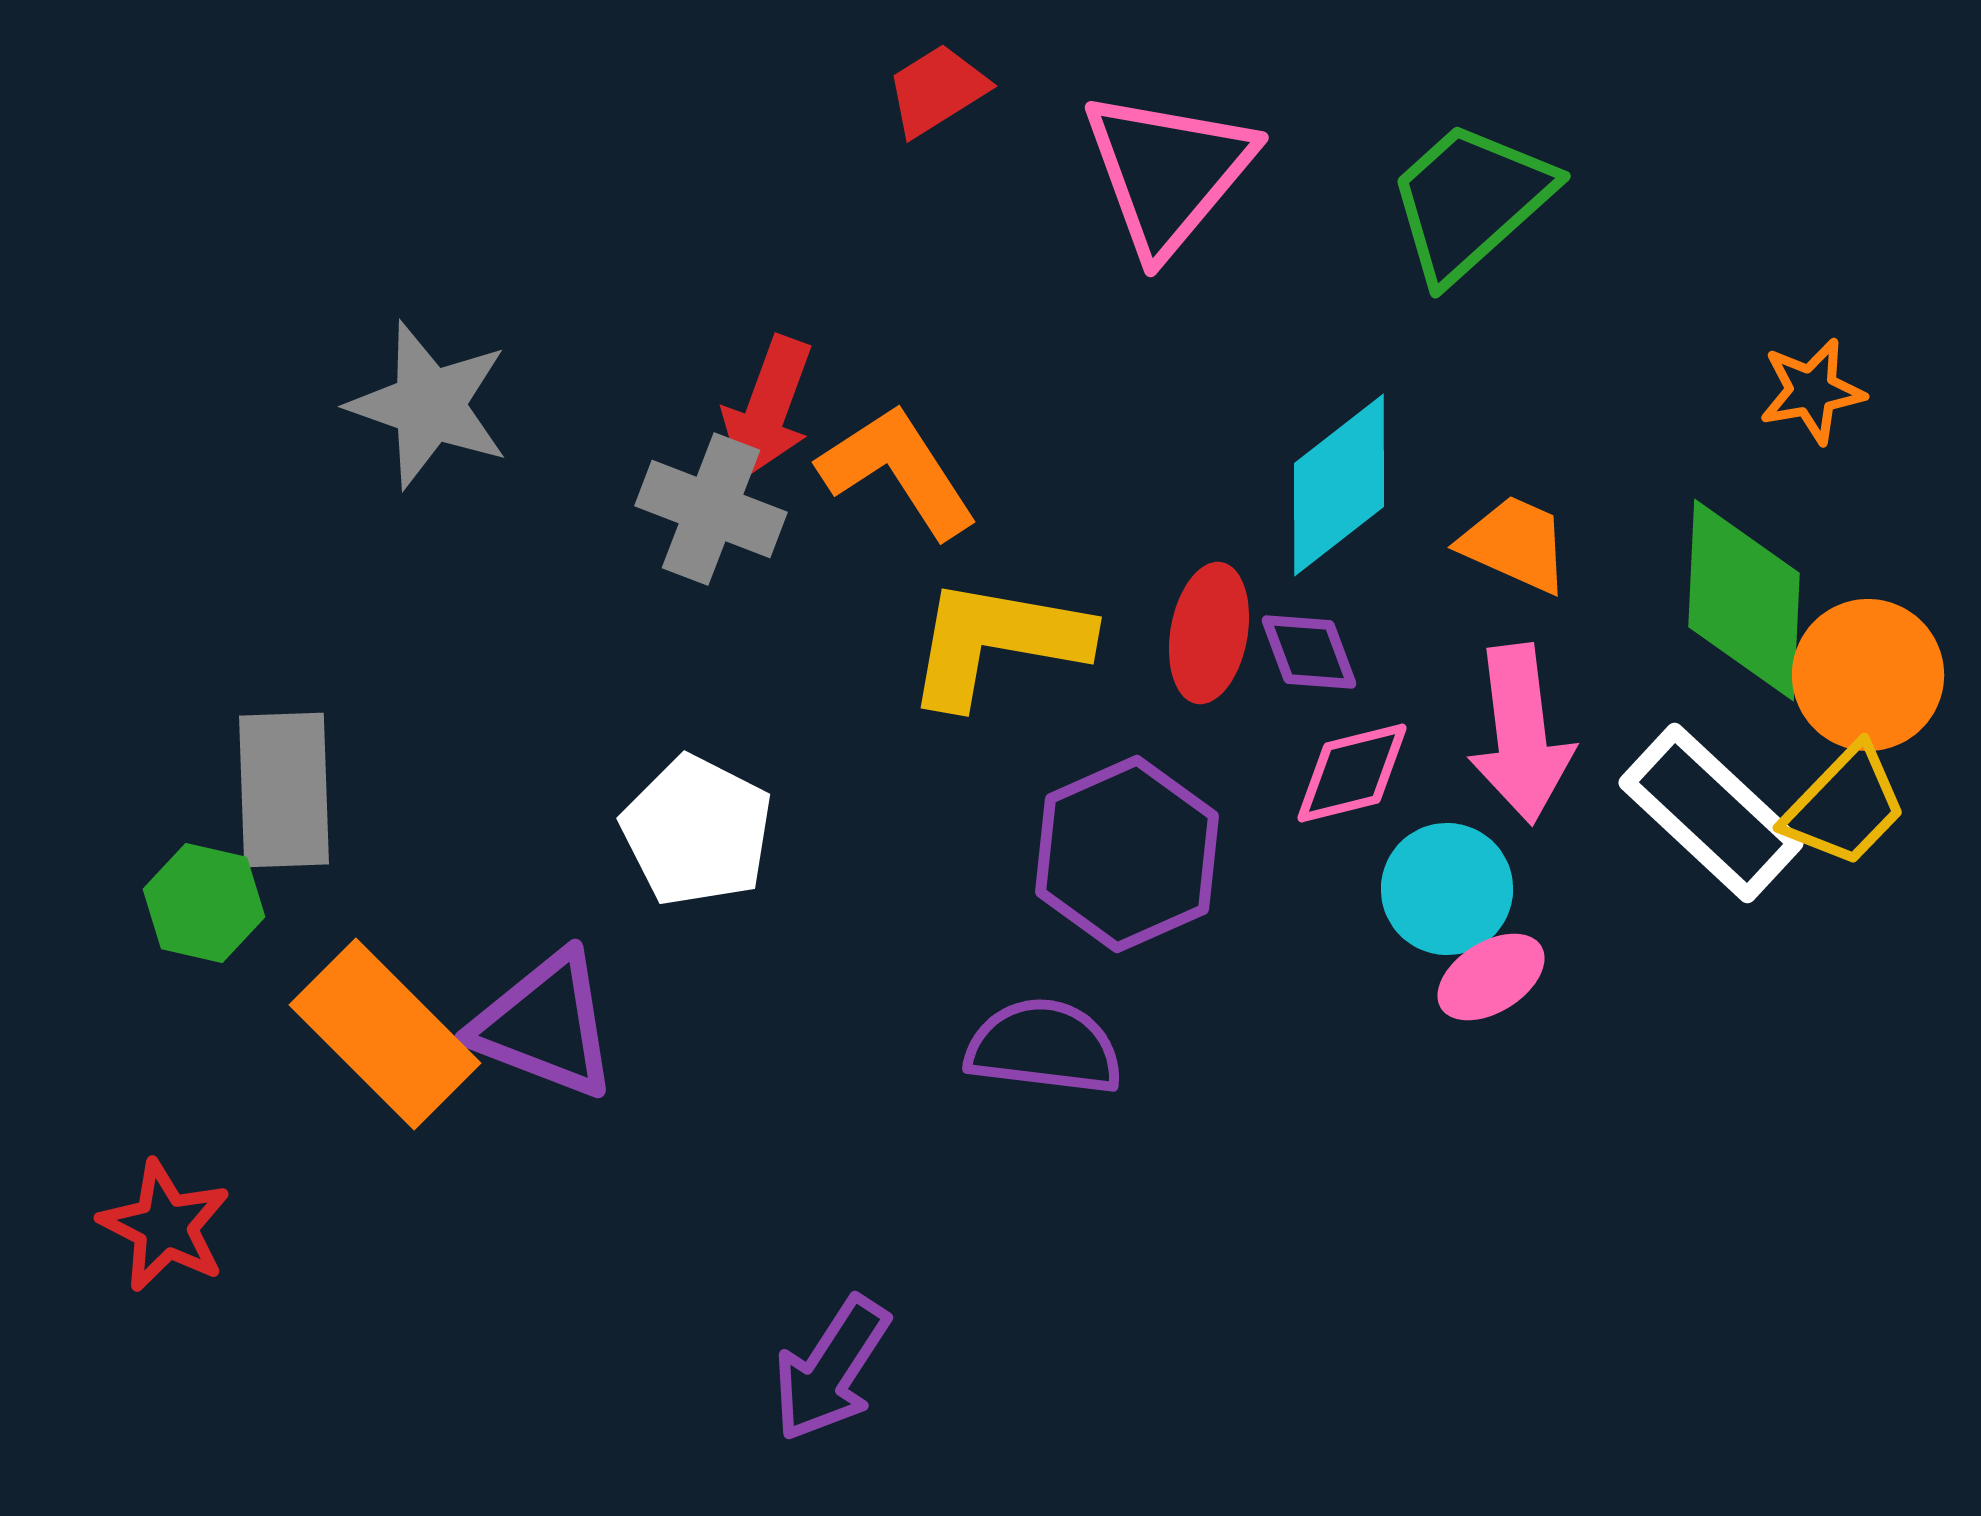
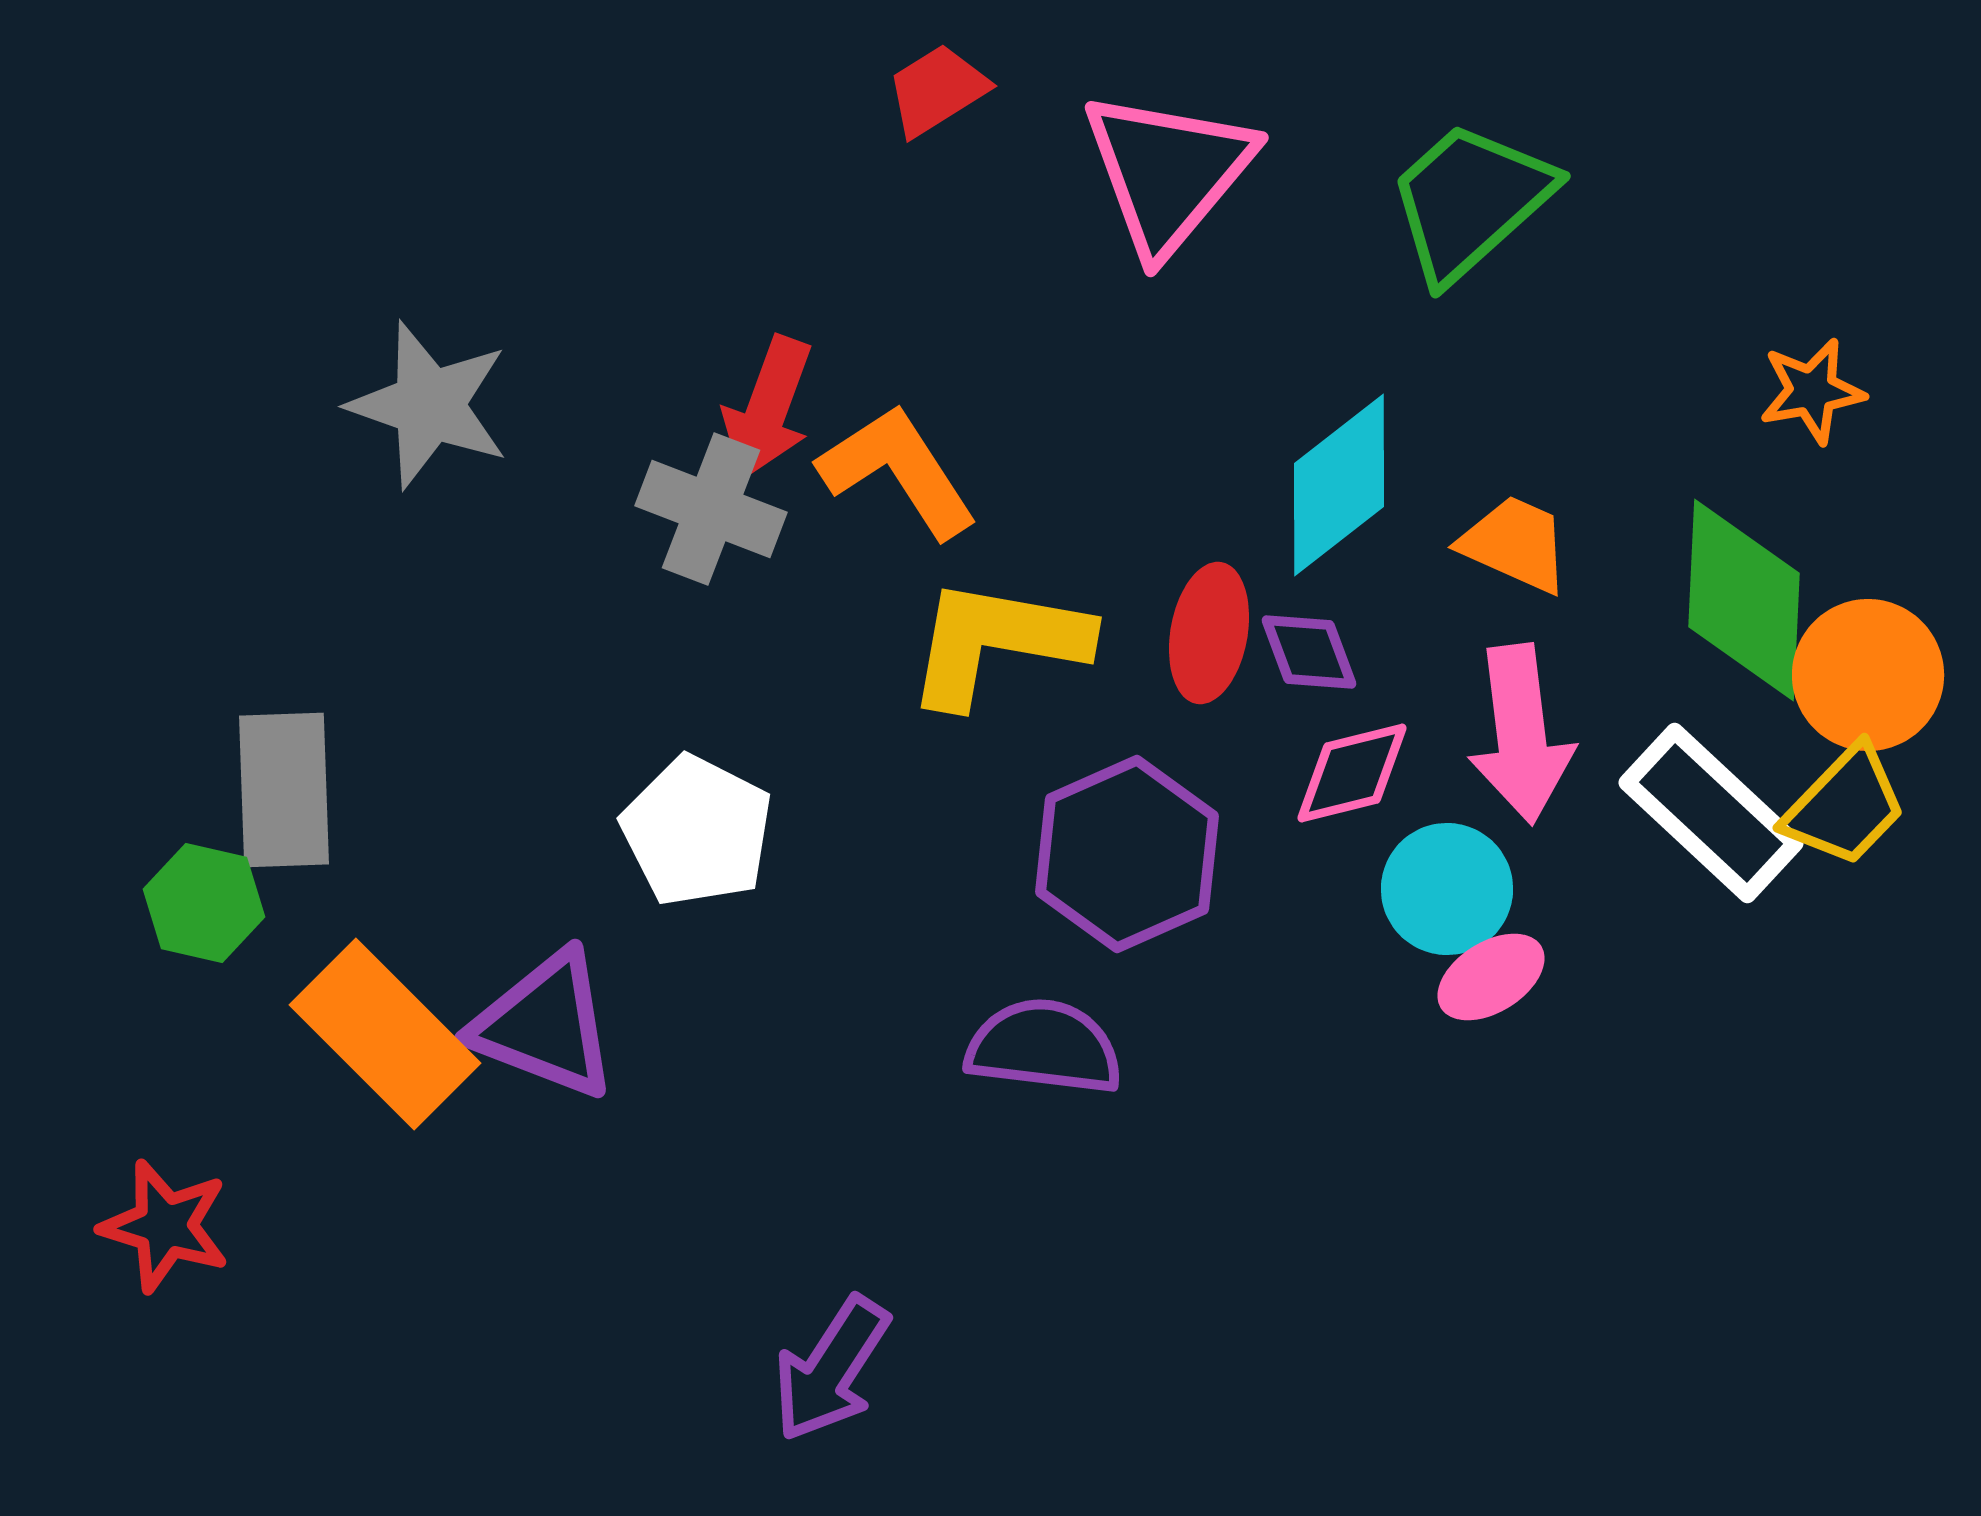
red star: rotated 10 degrees counterclockwise
